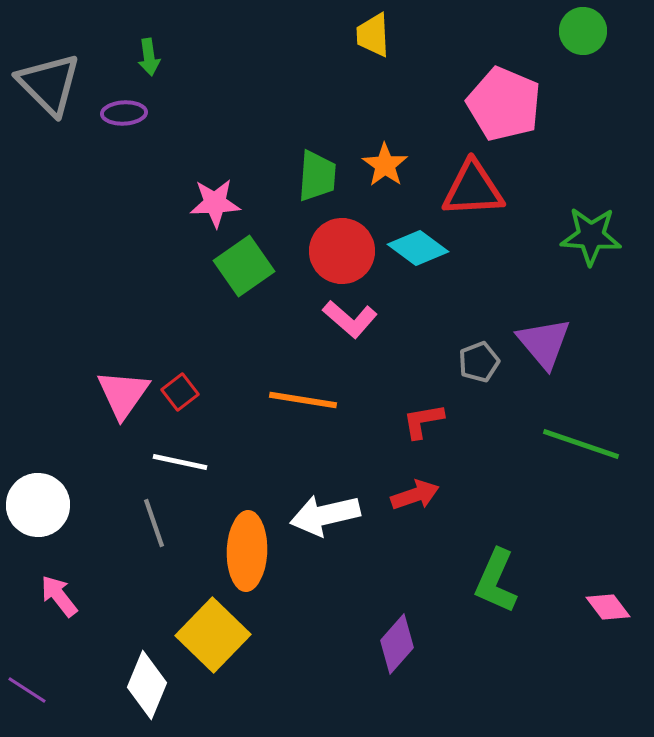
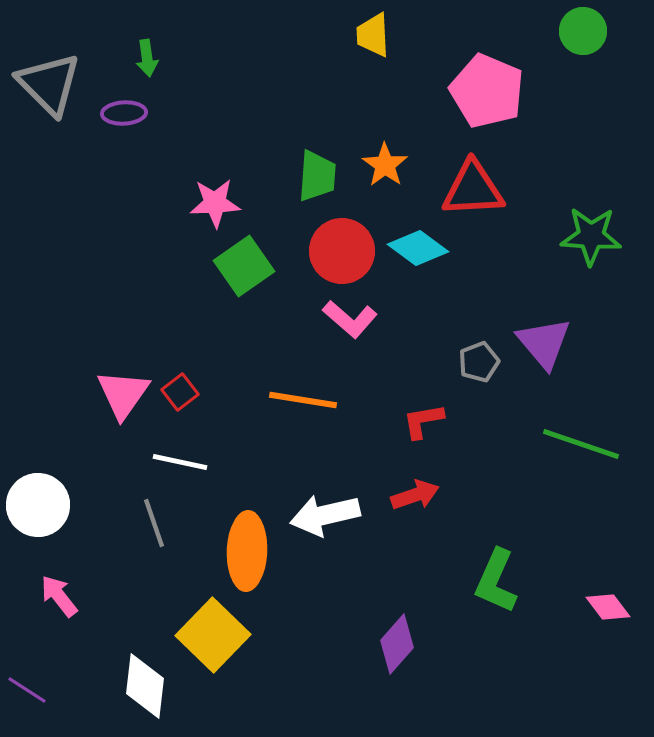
green arrow: moved 2 px left, 1 px down
pink pentagon: moved 17 px left, 13 px up
white diamond: moved 2 px left, 1 px down; rotated 16 degrees counterclockwise
